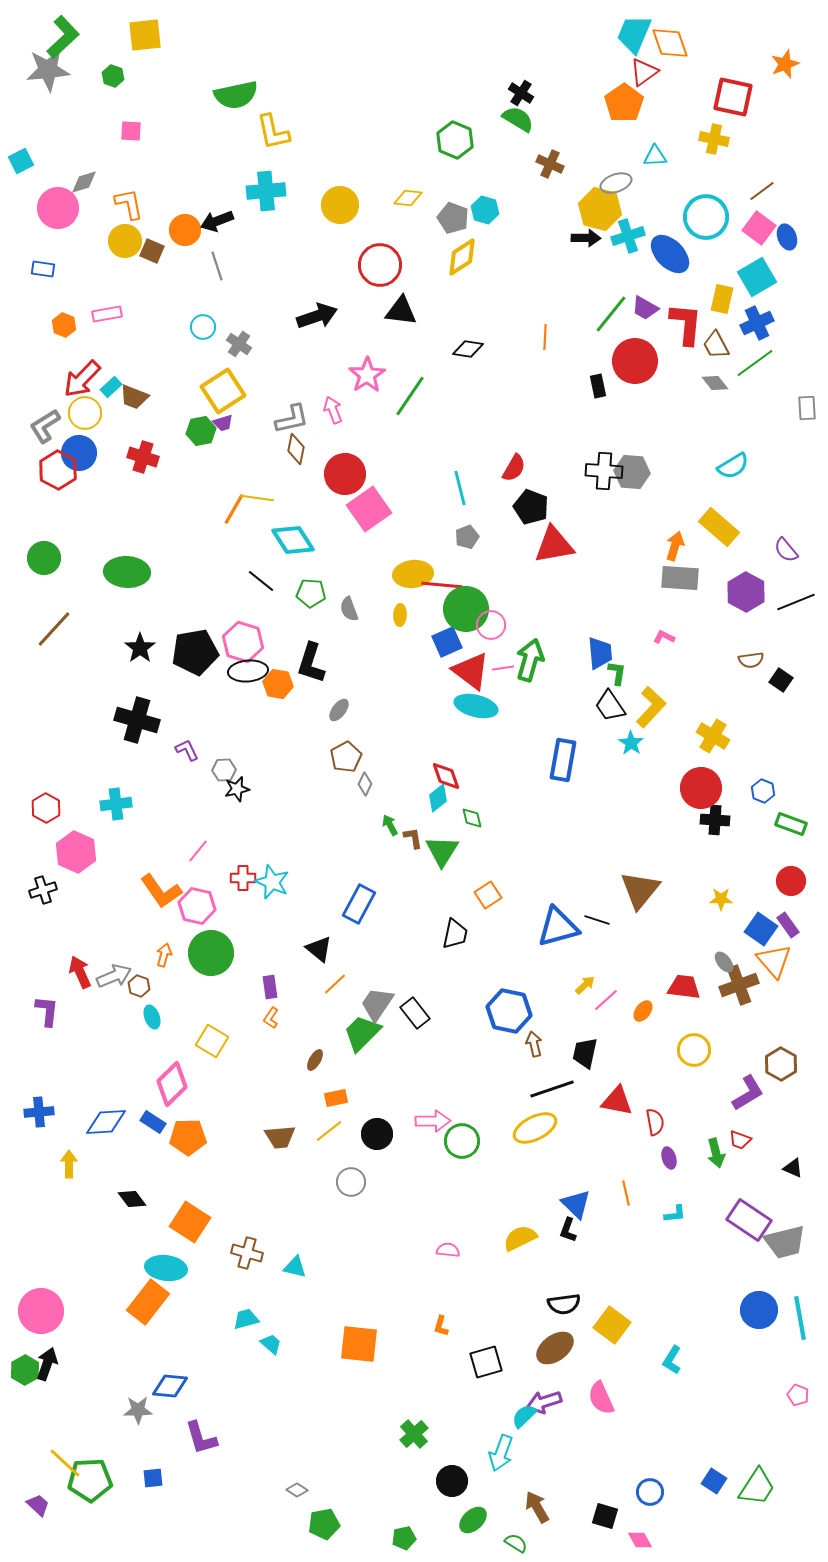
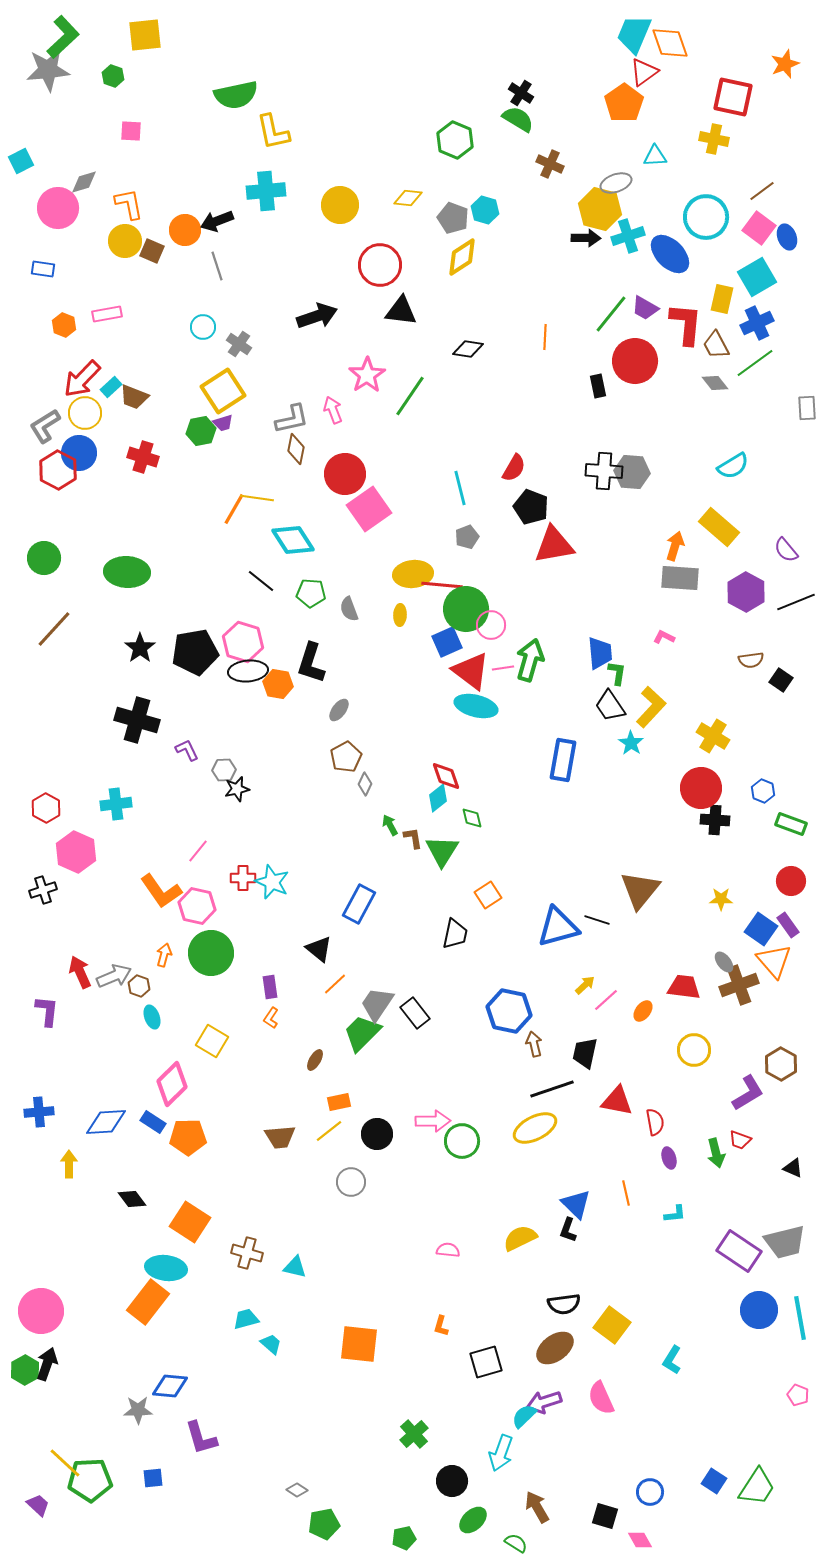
orange rectangle at (336, 1098): moved 3 px right, 4 px down
purple rectangle at (749, 1220): moved 10 px left, 31 px down
